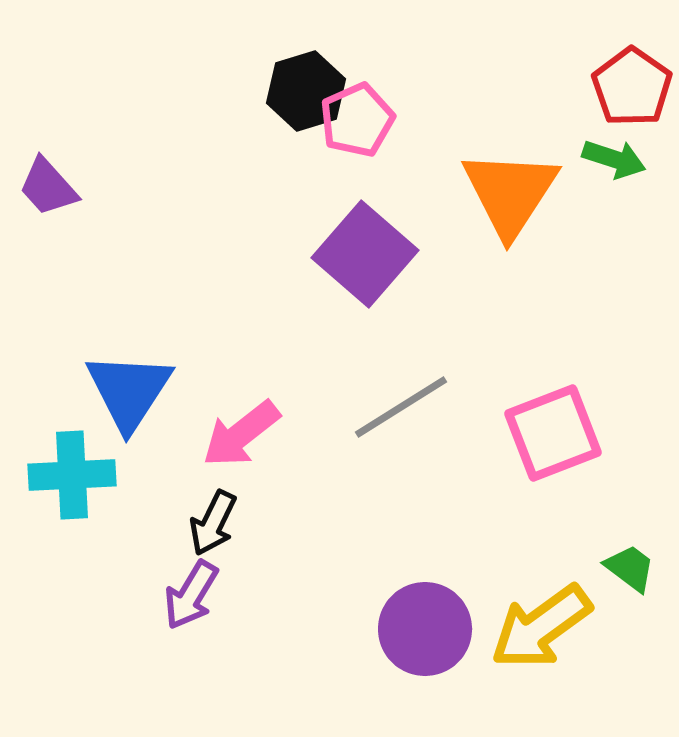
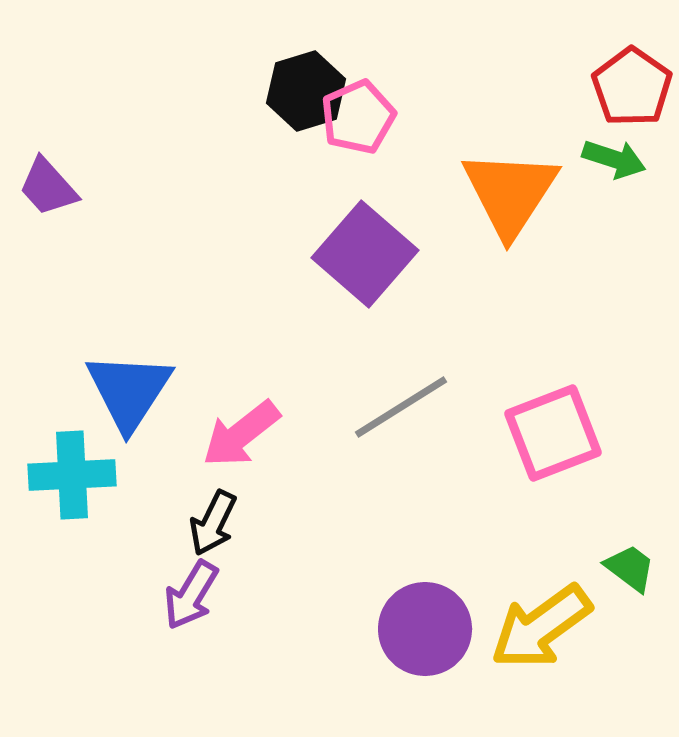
pink pentagon: moved 1 px right, 3 px up
